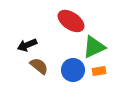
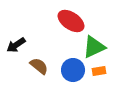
black arrow: moved 11 px left; rotated 12 degrees counterclockwise
